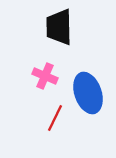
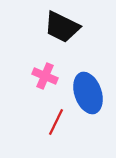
black trapezoid: moved 3 px right; rotated 63 degrees counterclockwise
red line: moved 1 px right, 4 px down
